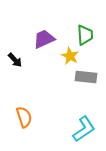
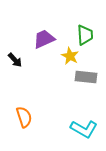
cyan L-shape: rotated 64 degrees clockwise
